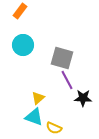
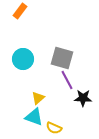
cyan circle: moved 14 px down
